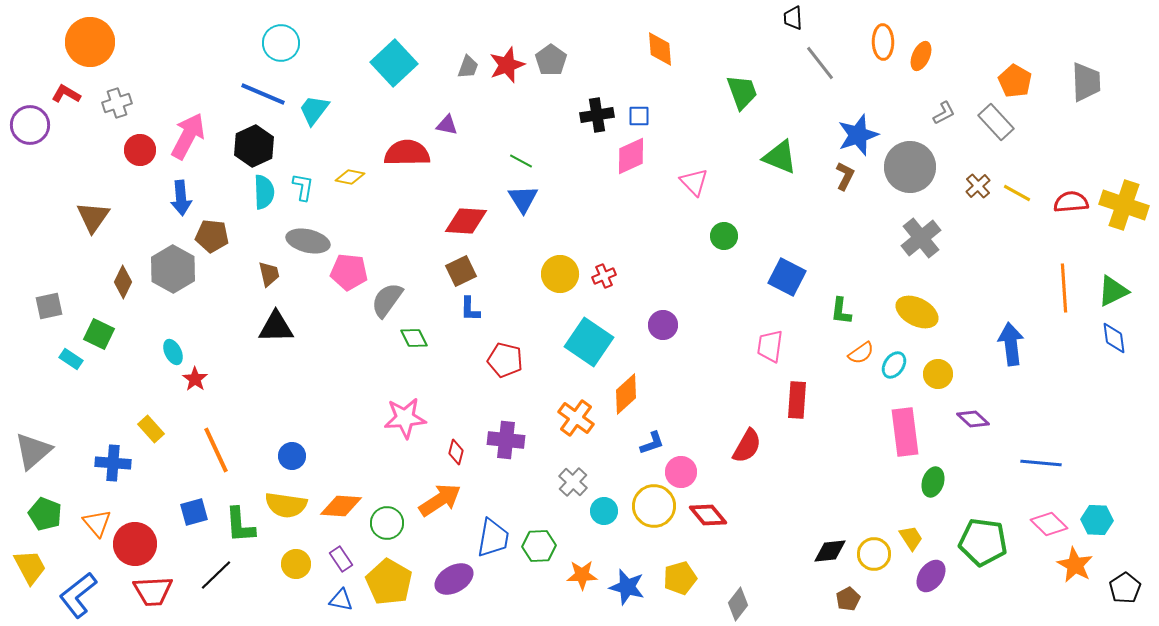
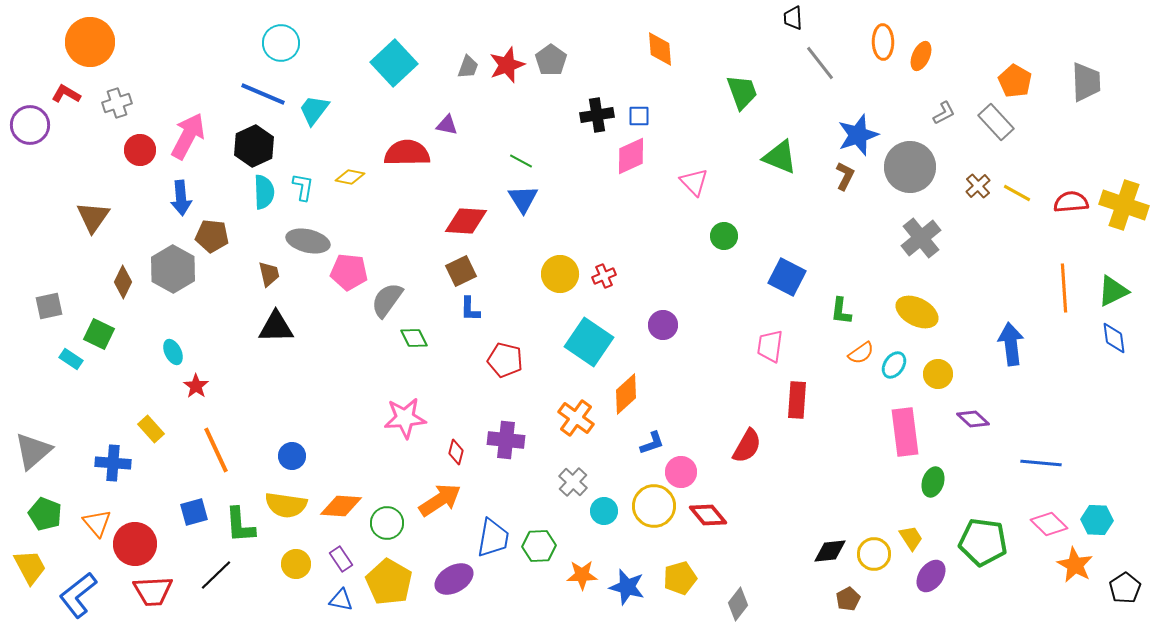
red star at (195, 379): moved 1 px right, 7 px down
